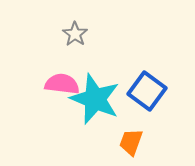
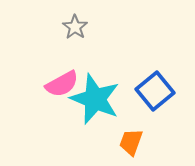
gray star: moved 7 px up
pink semicircle: rotated 144 degrees clockwise
blue square: moved 8 px right; rotated 15 degrees clockwise
